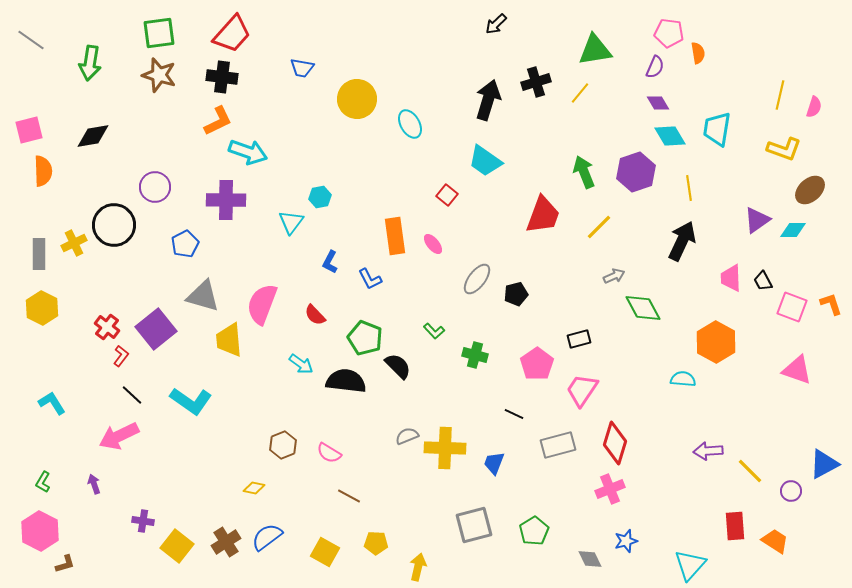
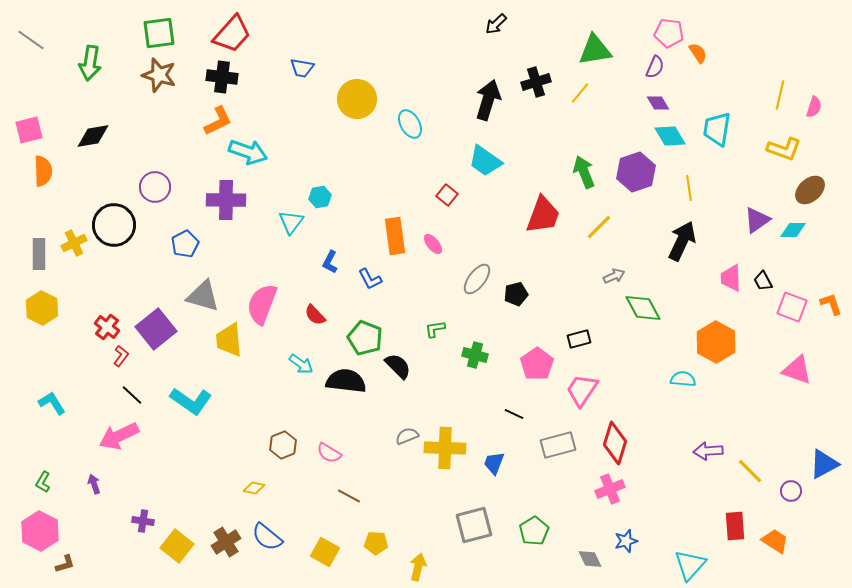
orange semicircle at (698, 53): rotated 25 degrees counterclockwise
green L-shape at (434, 331): moved 1 px right, 2 px up; rotated 125 degrees clockwise
blue semicircle at (267, 537): rotated 104 degrees counterclockwise
